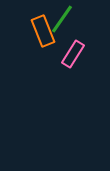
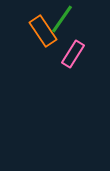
orange rectangle: rotated 12 degrees counterclockwise
